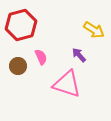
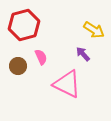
red hexagon: moved 3 px right
purple arrow: moved 4 px right, 1 px up
pink triangle: rotated 8 degrees clockwise
